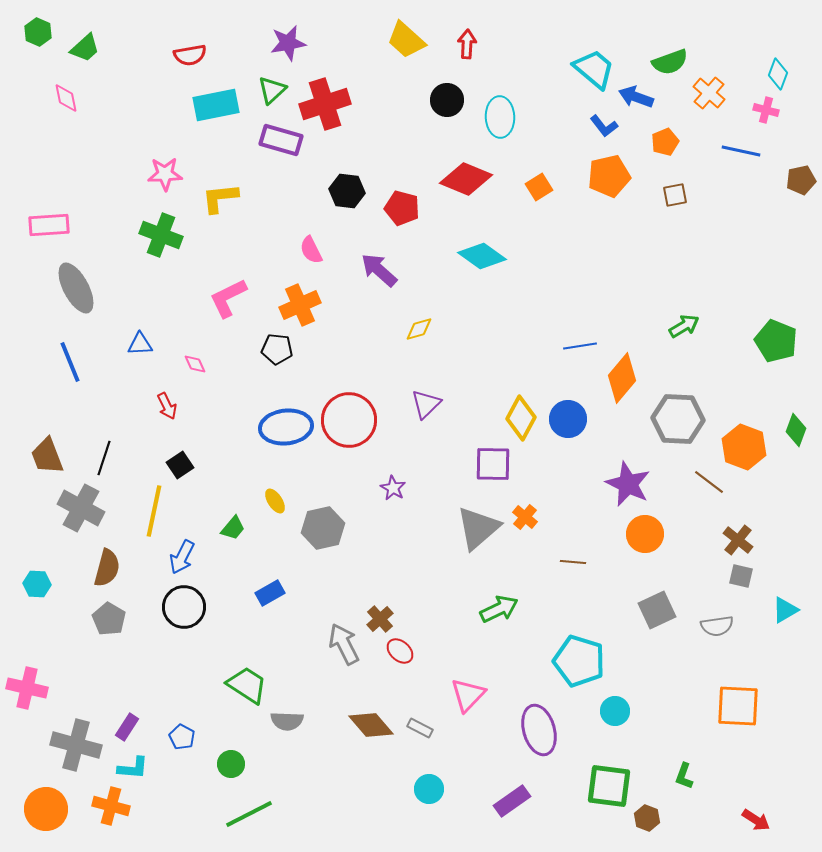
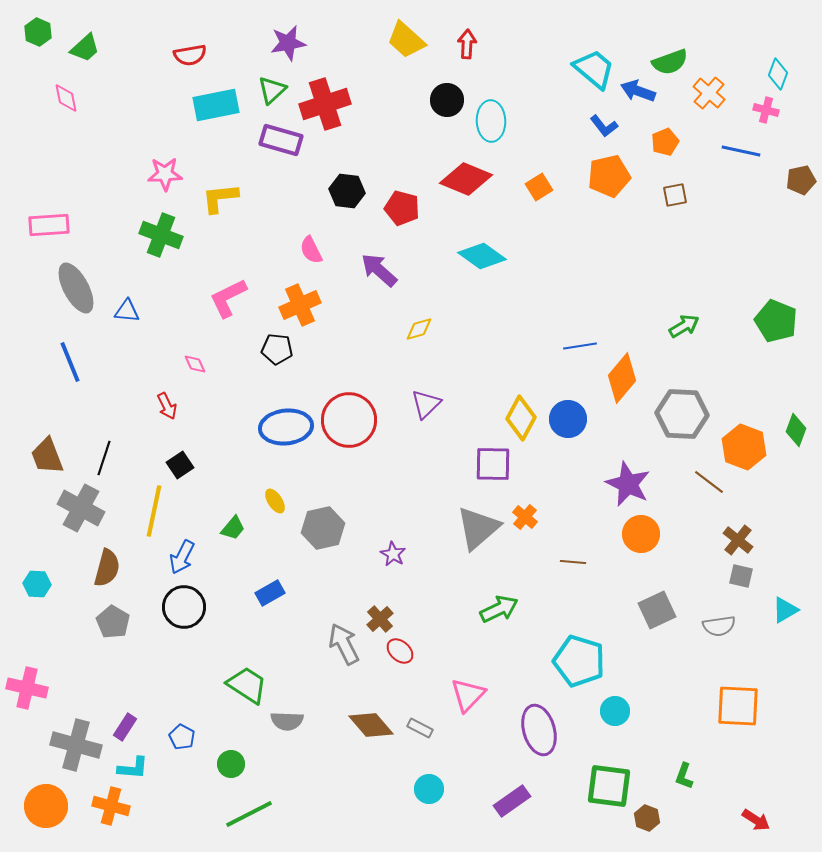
blue arrow at (636, 97): moved 2 px right, 6 px up
cyan ellipse at (500, 117): moved 9 px left, 4 px down
green pentagon at (776, 341): moved 20 px up
blue triangle at (140, 344): moved 13 px left, 33 px up; rotated 8 degrees clockwise
gray hexagon at (678, 419): moved 4 px right, 5 px up
purple star at (393, 488): moved 66 px down
orange circle at (645, 534): moved 4 px left
gray pentagon at (109, 619): moved 4 px right, 3 px down
gray semicircle at (717, 626): moved 2 px right
purple rectangle at (127, 727): moved 2 px left
orange circle at (46, 809): moved 3 px up
